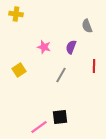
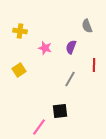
yellow cross: moved 4 px right, 17 px down
pink star: moved 1 px right, 1 px down
red line: moved 1 px up
gray line: moved 9 px right, 4 px down
black square: moved 6 px up
pink line: rotated 18 degrees counterclockwise
